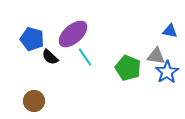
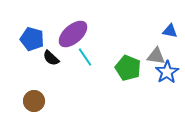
black semicircle: moved 1 px right, 1 px down
